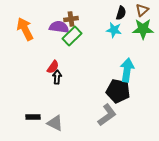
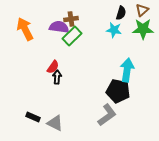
black rectangle: rotated 24 degrees clockwise
